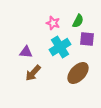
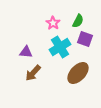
pink star: rotated 16 degrees clockwise
purple square: moved 2 px left; rotated 14 degrees clockwise
